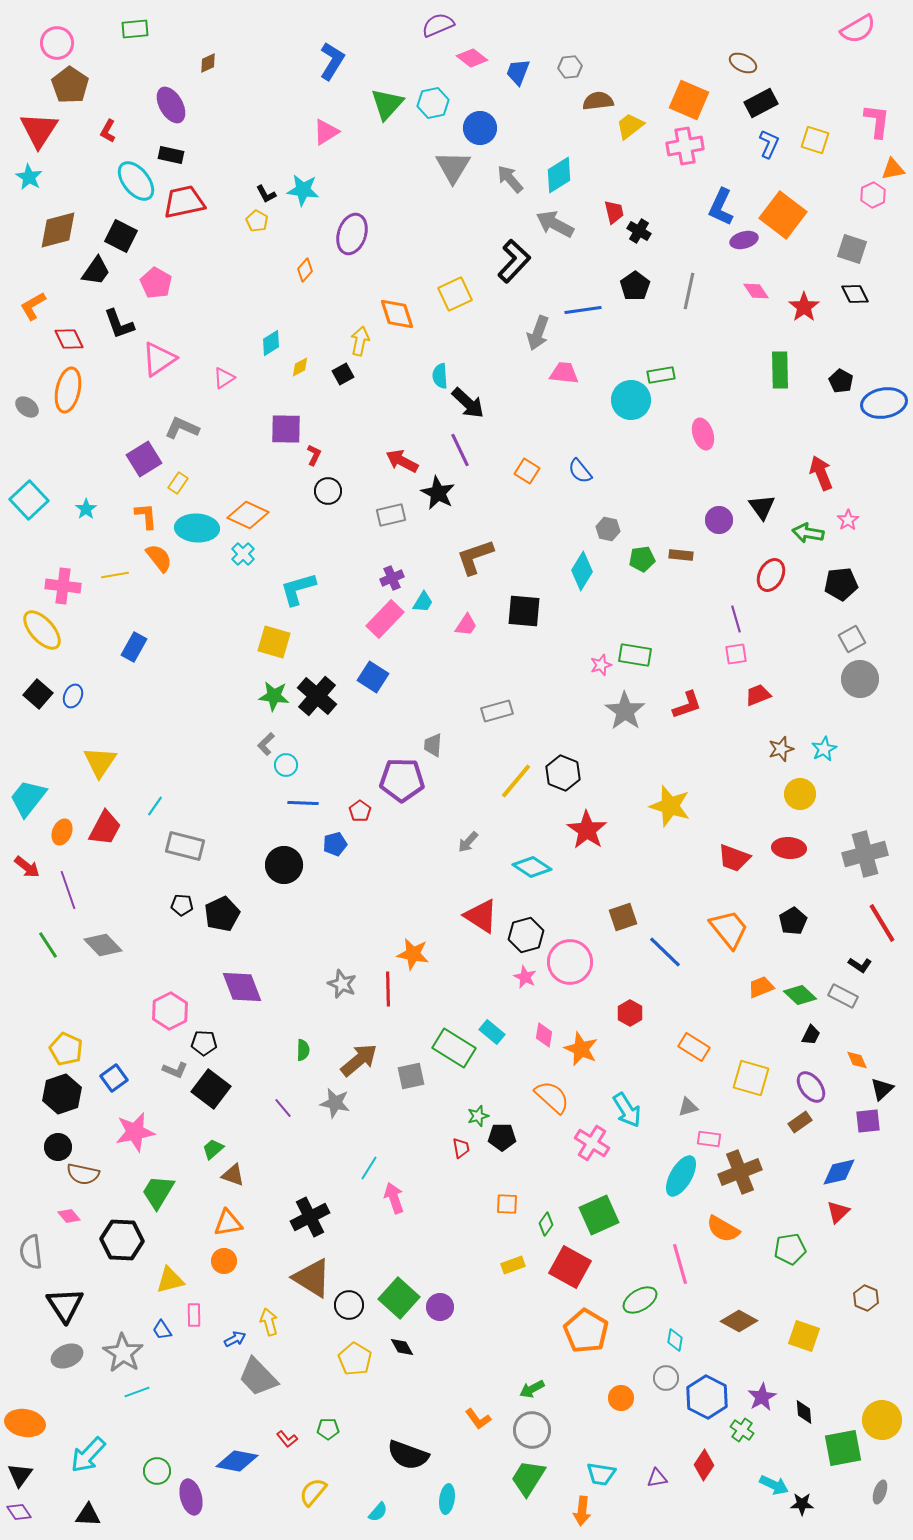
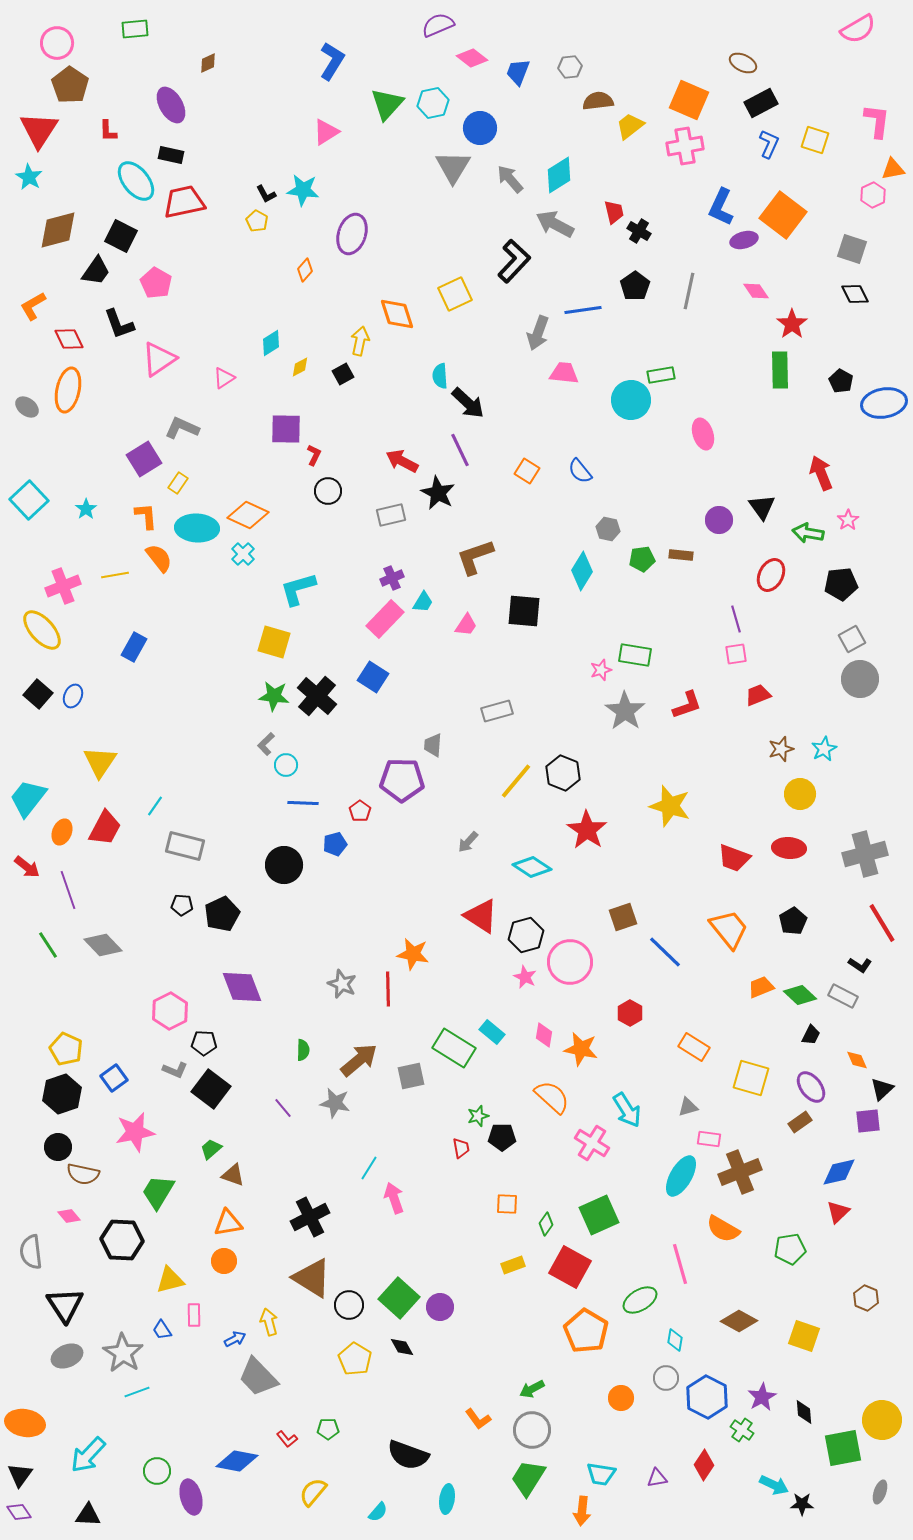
red L-shape at (108, 131): rotated 30 degrees counterclockwise
red star at (804, 307): moved 12 px left, 17 px down
pink cross at (63, 586): rotated 28 degrees counterclockwise
pink star at (601, 665): moved 5 px down
orange star at (581, 1049): rotated 12 degrees counterclockwise
green trapezoid at (213, 1149): moved 2 px left
